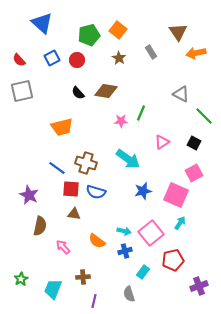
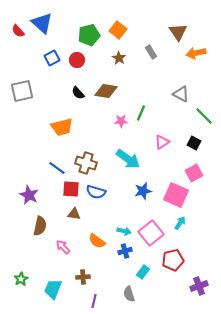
red semicircle at (19, 60): moved 1 px left, 29 px up
